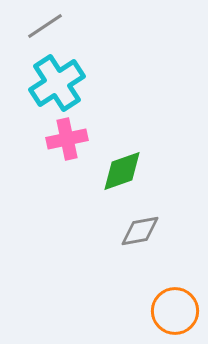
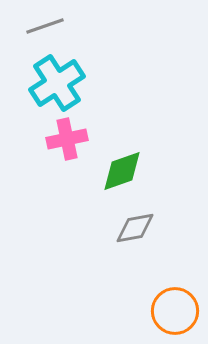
gray line: rotated 15 degrees clockwise
gray diamond: moved 5 px left, 3 px up
